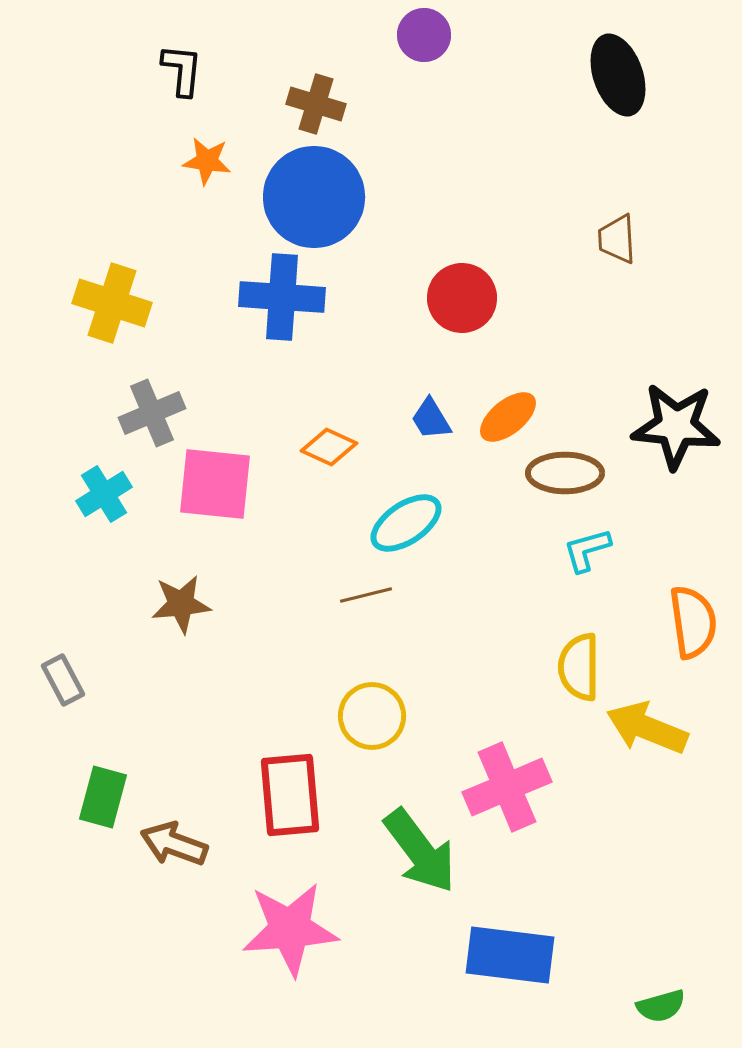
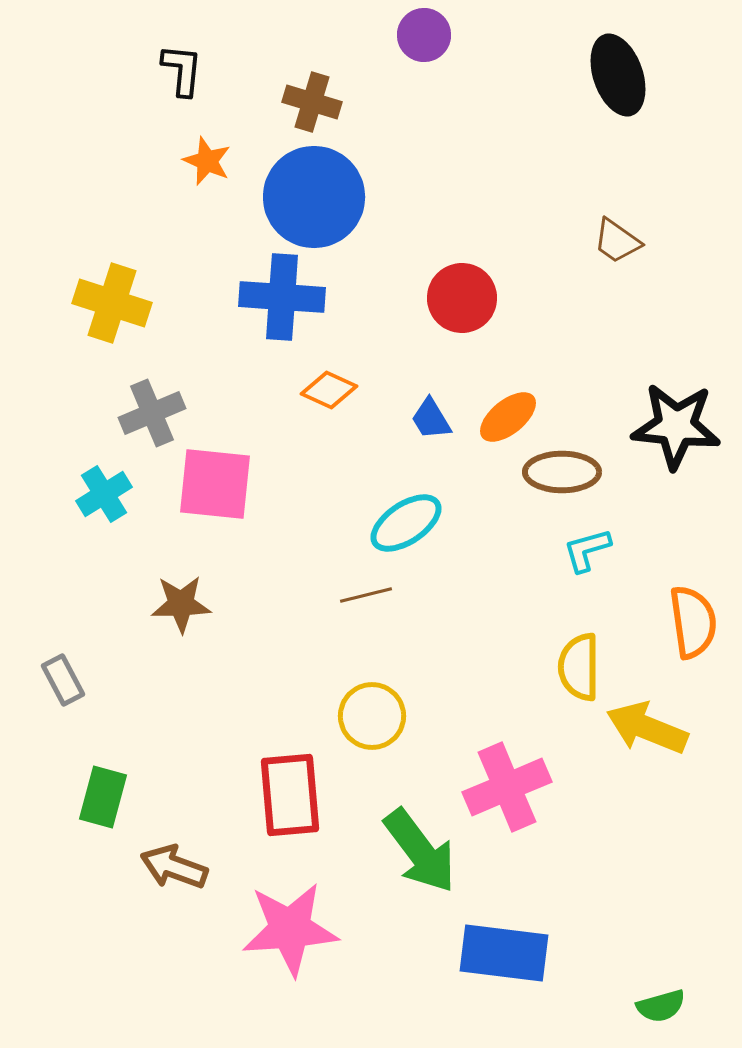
brown cross: moved 4 px left, 2 px up
orange star: rotated 15 degrees clockwise
brown trapezoid: moved 2 px down; rotated 52 degrees counterclockwise
orange diamond: moved 57 px up
brown ellipse: moved 3 px left, 1 px up
brown star: rotated 4 degrees clockwise
brown arrow: moved 23 px down
blue rectangle: moved 6 px left, 2 px up
